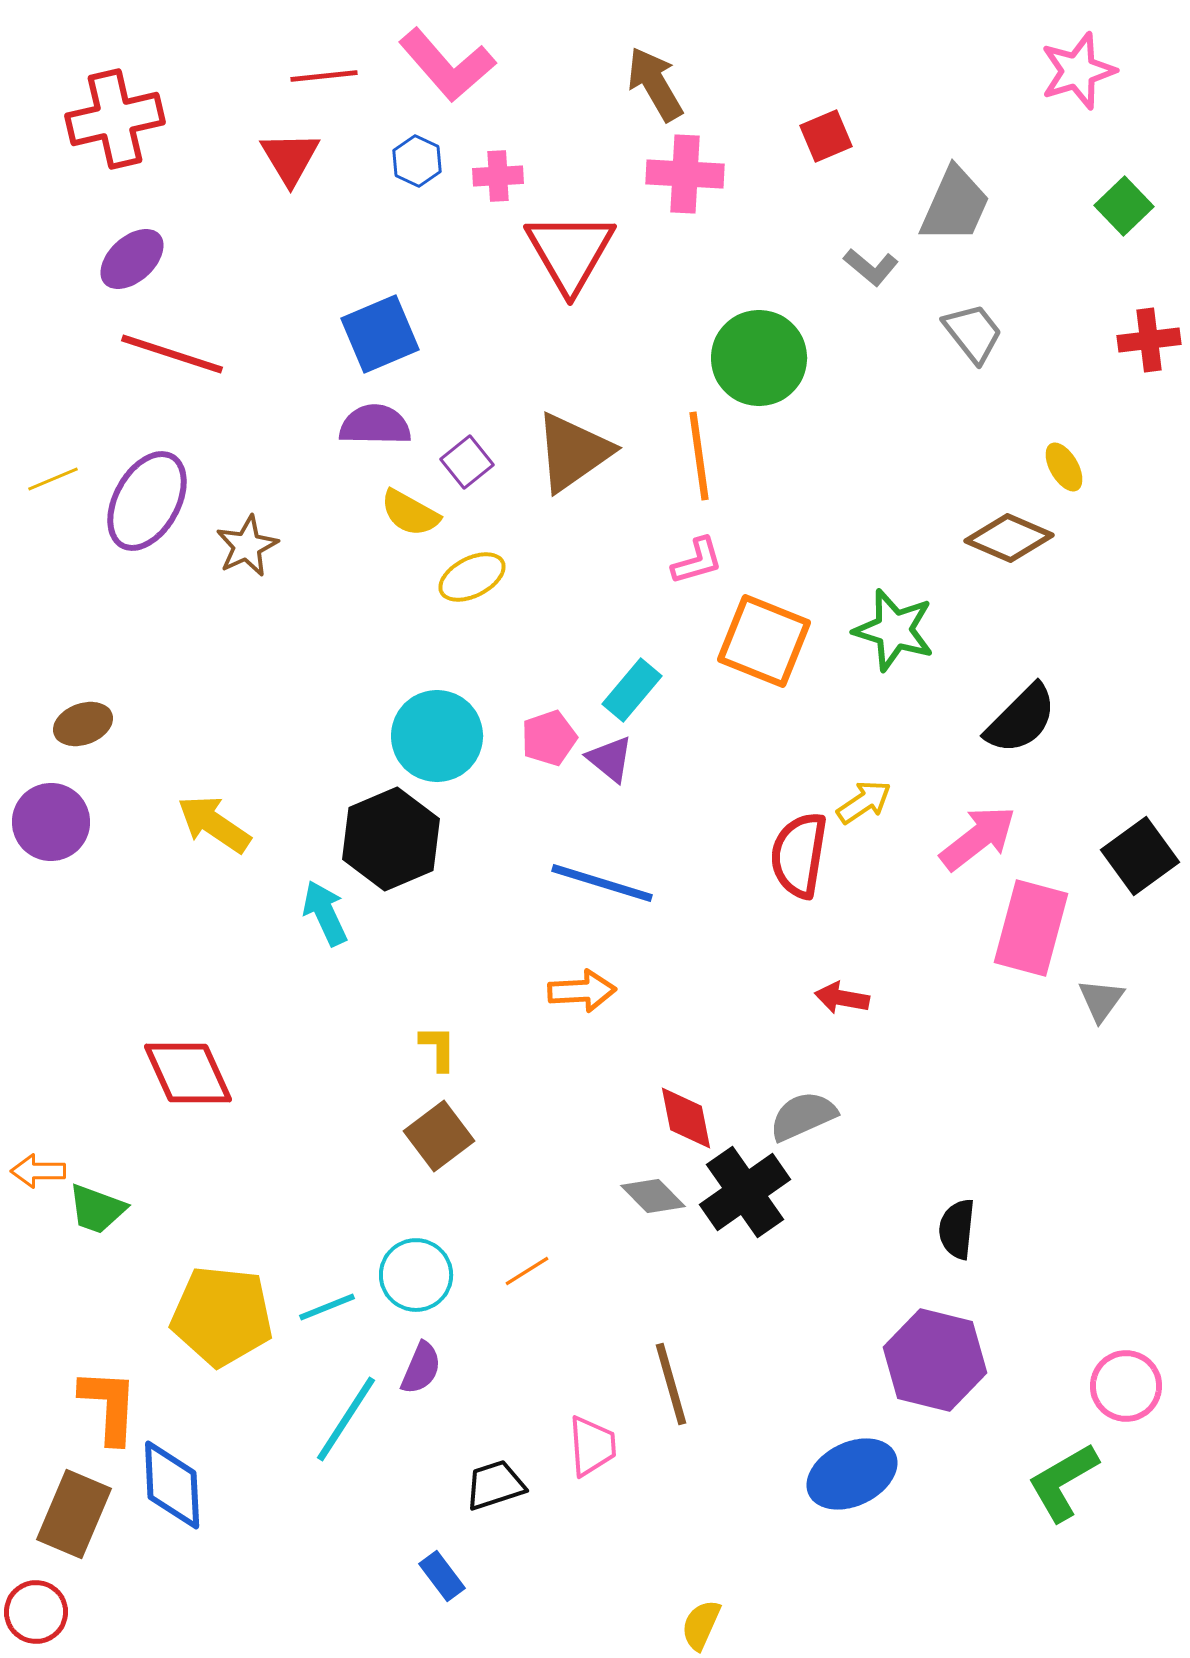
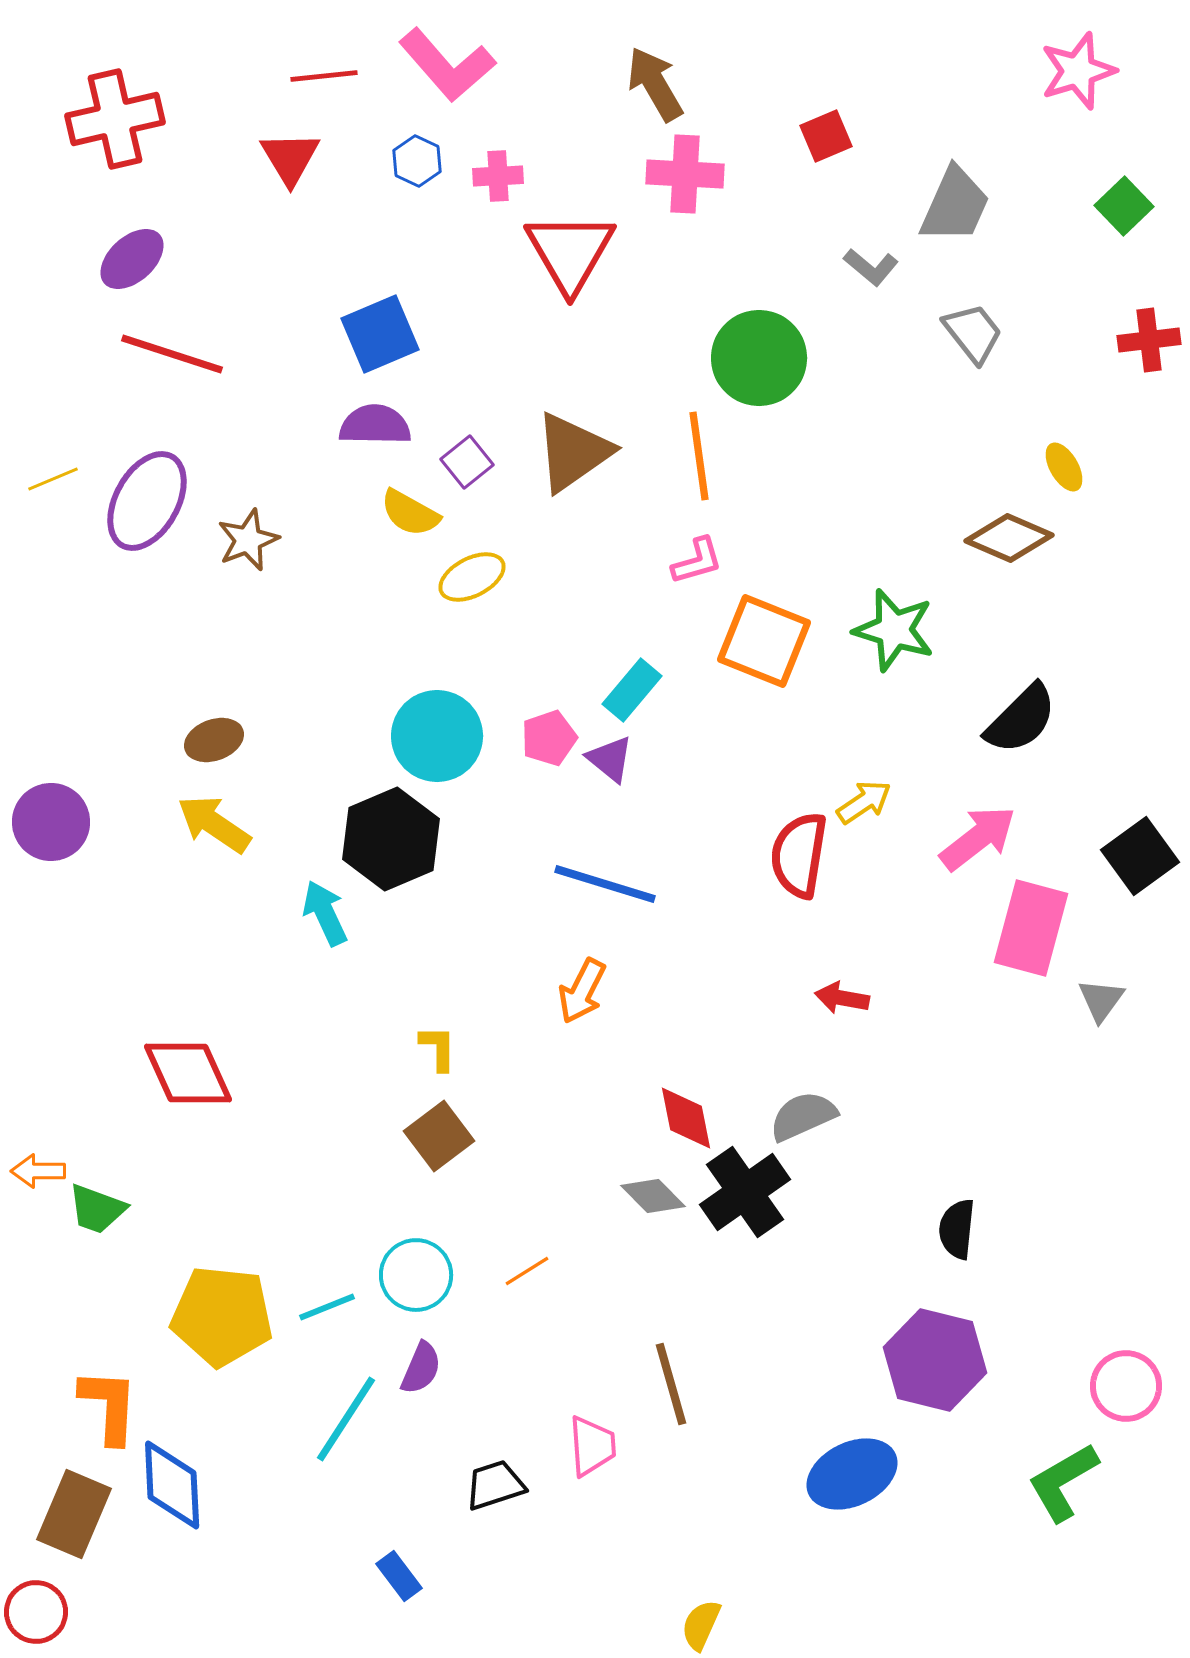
brown star at (247, 546): moved 1 px right, 6 px up; rotated 4 degrees clockwise
brown ellipse at (83, 724): moved 131 px right, 16 px down
blue line at (602, 883): moved 3 px right, 1 px down
orange arrow at (582, 991): rotated 120 degrees clockwise
blue rectangle at (442, 1576): moved 43 px left
